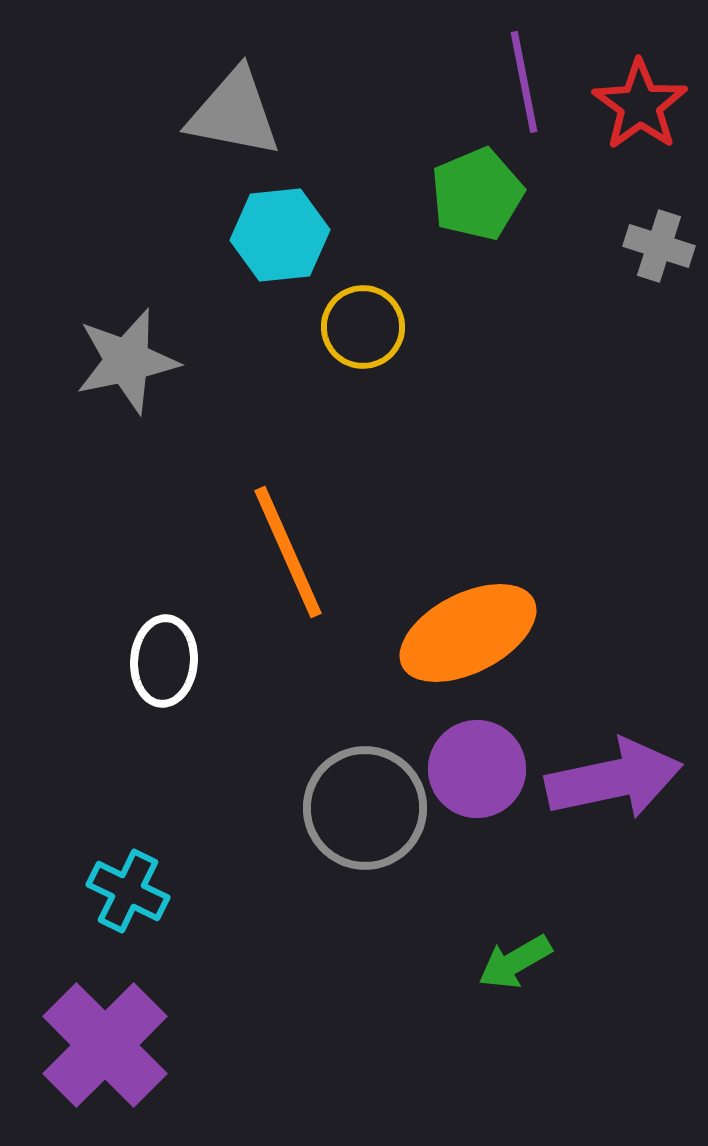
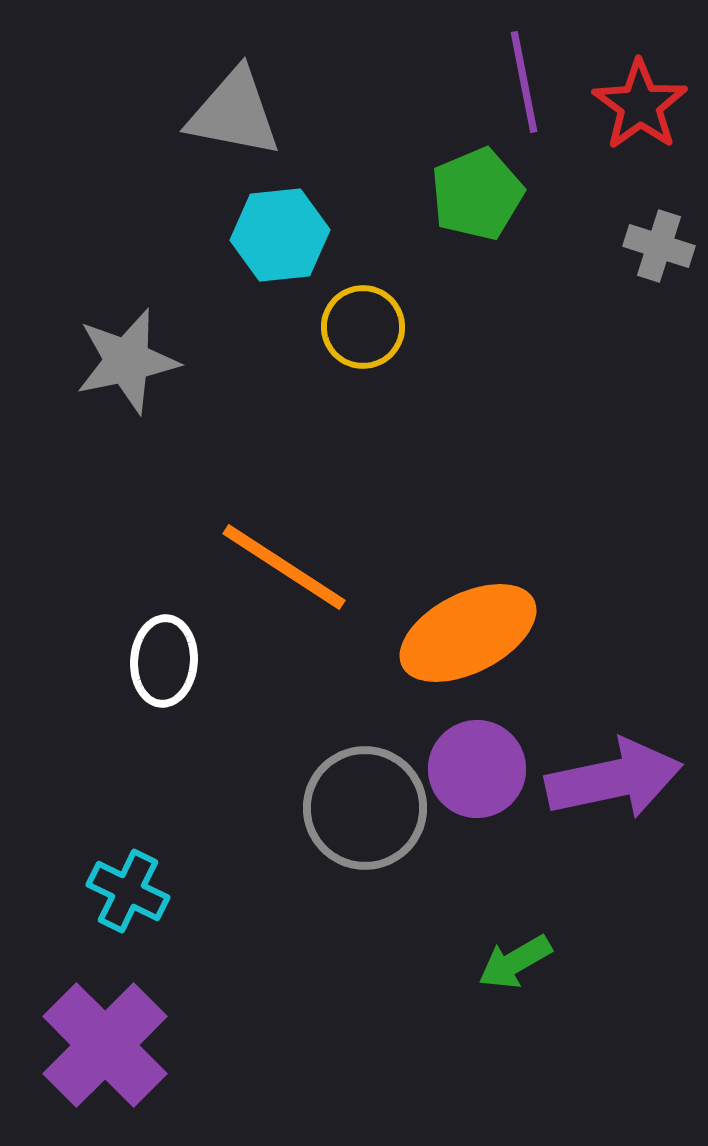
orange line: moved 4 px left, 15 px down; rotated 33 degrees counterclockwise
